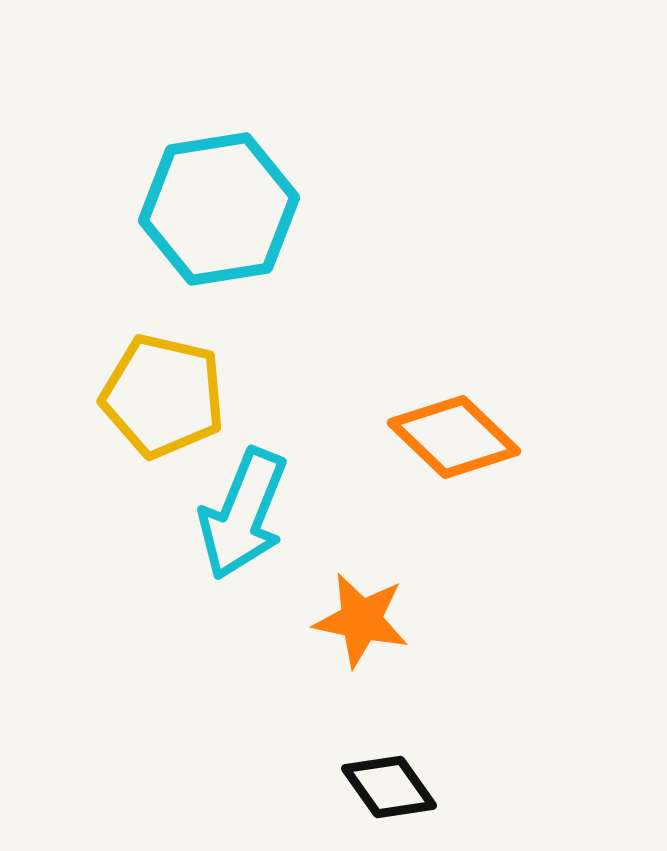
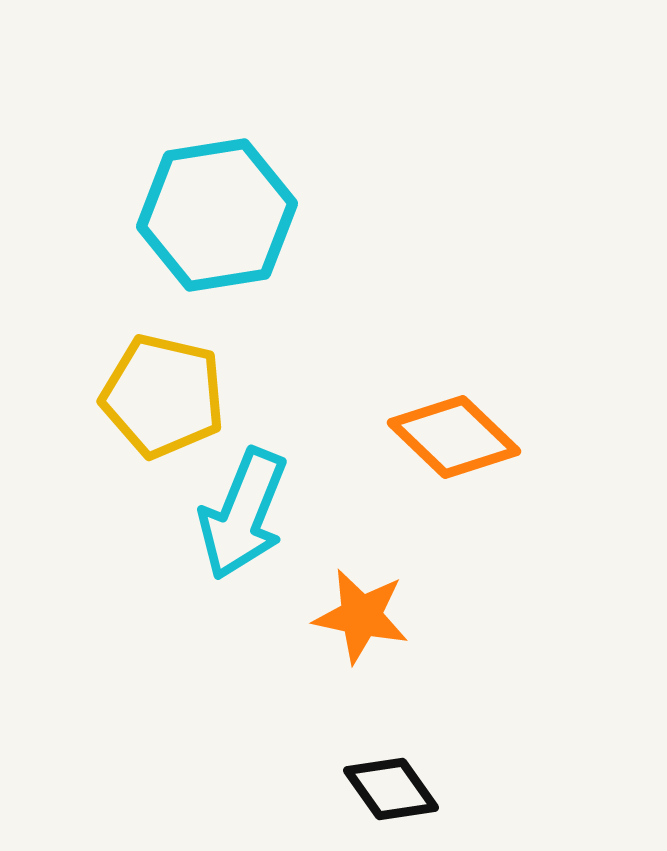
cyan hexagon: moved 2 px left, 6 px down
orange star: moved 4 px up
black diamond: moved 2 px right, 2 px down
